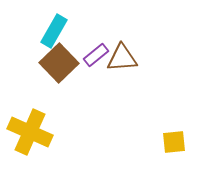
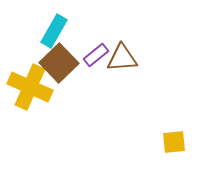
yellow cross: moved 45 px up
